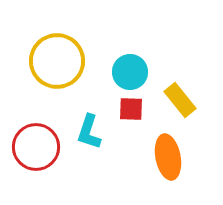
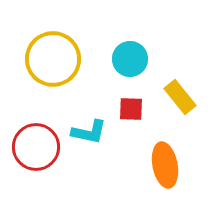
yellow circle: moved 4 px left, 2 px up
cyan circle: moved 13 px up
yellow rectangle: moved 3 px up
cyan L-shape: rotated 96 degrees counterclockwise
orange ellipse: moved 3 px left, 8 px down
